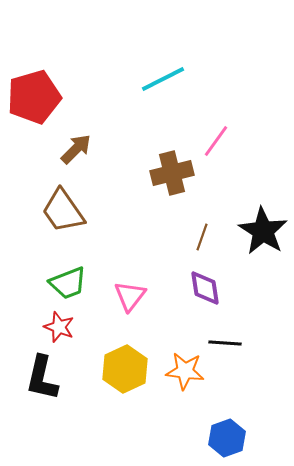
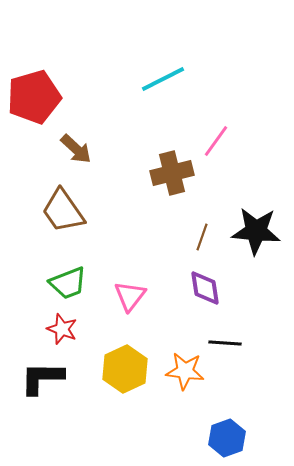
brown arrow: rotated 88 degrees clockwise
black star: moved 7 px left; rotated 27 degrees counterclockwise
red star: moved 3 px right, 2 px down
black L-shape: rotated 78 degrees clockwise
